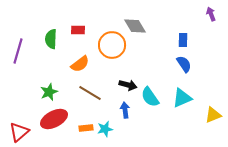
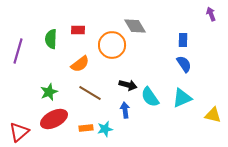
yellow triangle: rotated 36 degrees clockwise
